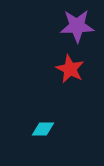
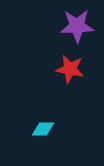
red star: rotated 16 degrees counterclockwise
